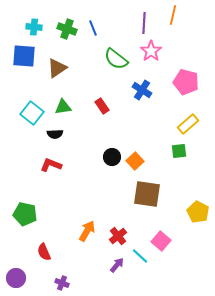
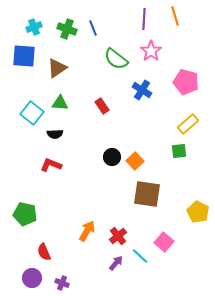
orange line: moved 2 px right, 1 px down; rotated 30 degrees counterclockwise
purple line: moved 4 px up
cyan cross: rotated 28 degrees counterclockwise
green triangle: moved 3 px left, 4 px up; rotated 12 degrees clockwise
pink square: moved 3 px right, 1 px down
purple arrow: moved 1 px left, 2 px up
purple circle: moved 16 px right
